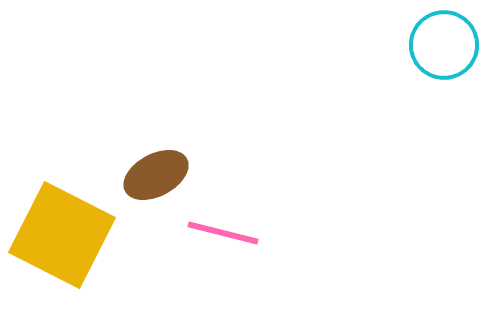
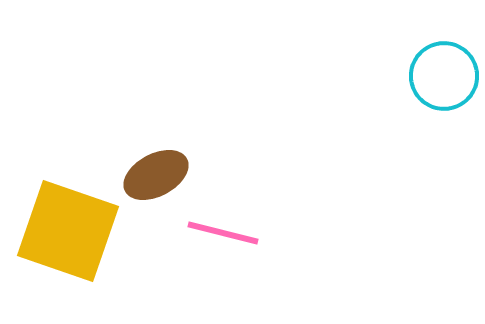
cyan circle: moved 31 px down
yellow square: moved 6 px right, 4 px up; rotated 8 degrees counterclockwise
